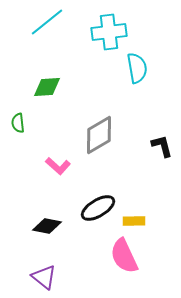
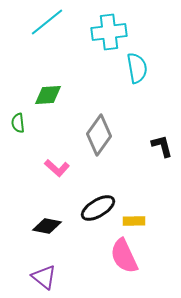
green diamond: moved 1 px right, 8 px down
gray diamond: rotated 24 degrees counterclockwise
pink L-shape: moved 1 px left, 2 px down
